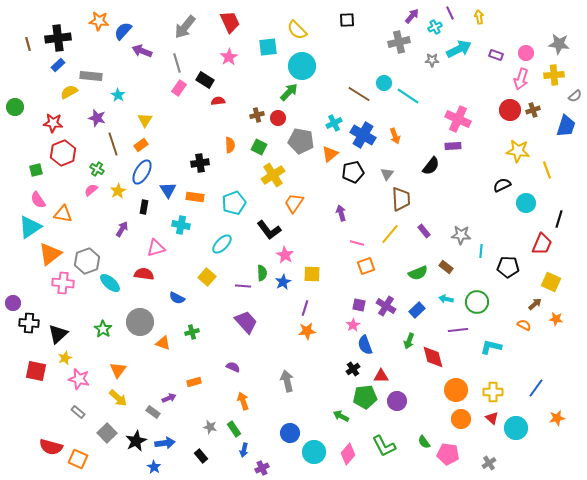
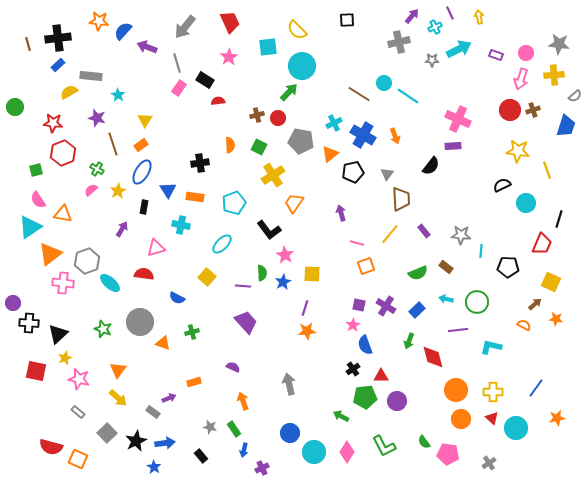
purple arrow at (142, 51): moved 5 px right, 4 px up
green star at (103, 329): rotated 12 degrees counterclockwise
gray arrow at (287, 381): moved 2 px right, 3 px down
pink diamond at (348, 454): moved 1 px left, 2 px up; rotated 10 degrees counterclockwise
